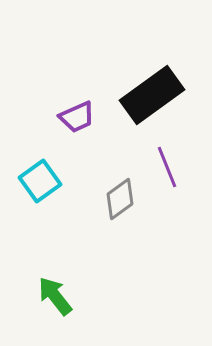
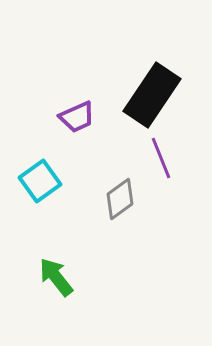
black rectangle: rotated 20 degrees counterclockwise
purple line: moved 6 px left, 9 px up
green arrow: moved 1 px right, 19 px up
